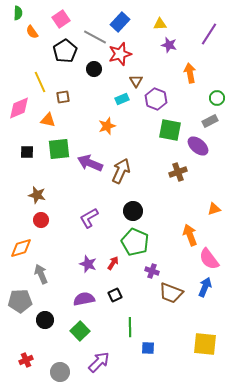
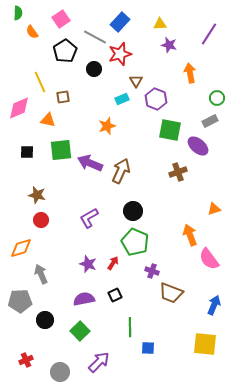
green square at (59, 149): moved 2 px right, 1 px down
blue arrow at (205, 287): moved 9 px right, 18 px down
